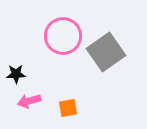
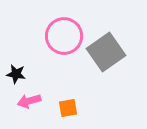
pink circle: moved 1 px right
black star: rotated 12 degrees clockwise
